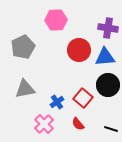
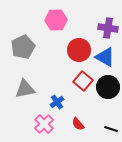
blue triangle: rotated 35 degrees clockwise
black circle: moved 2 px down
red square: moved 17 px up
